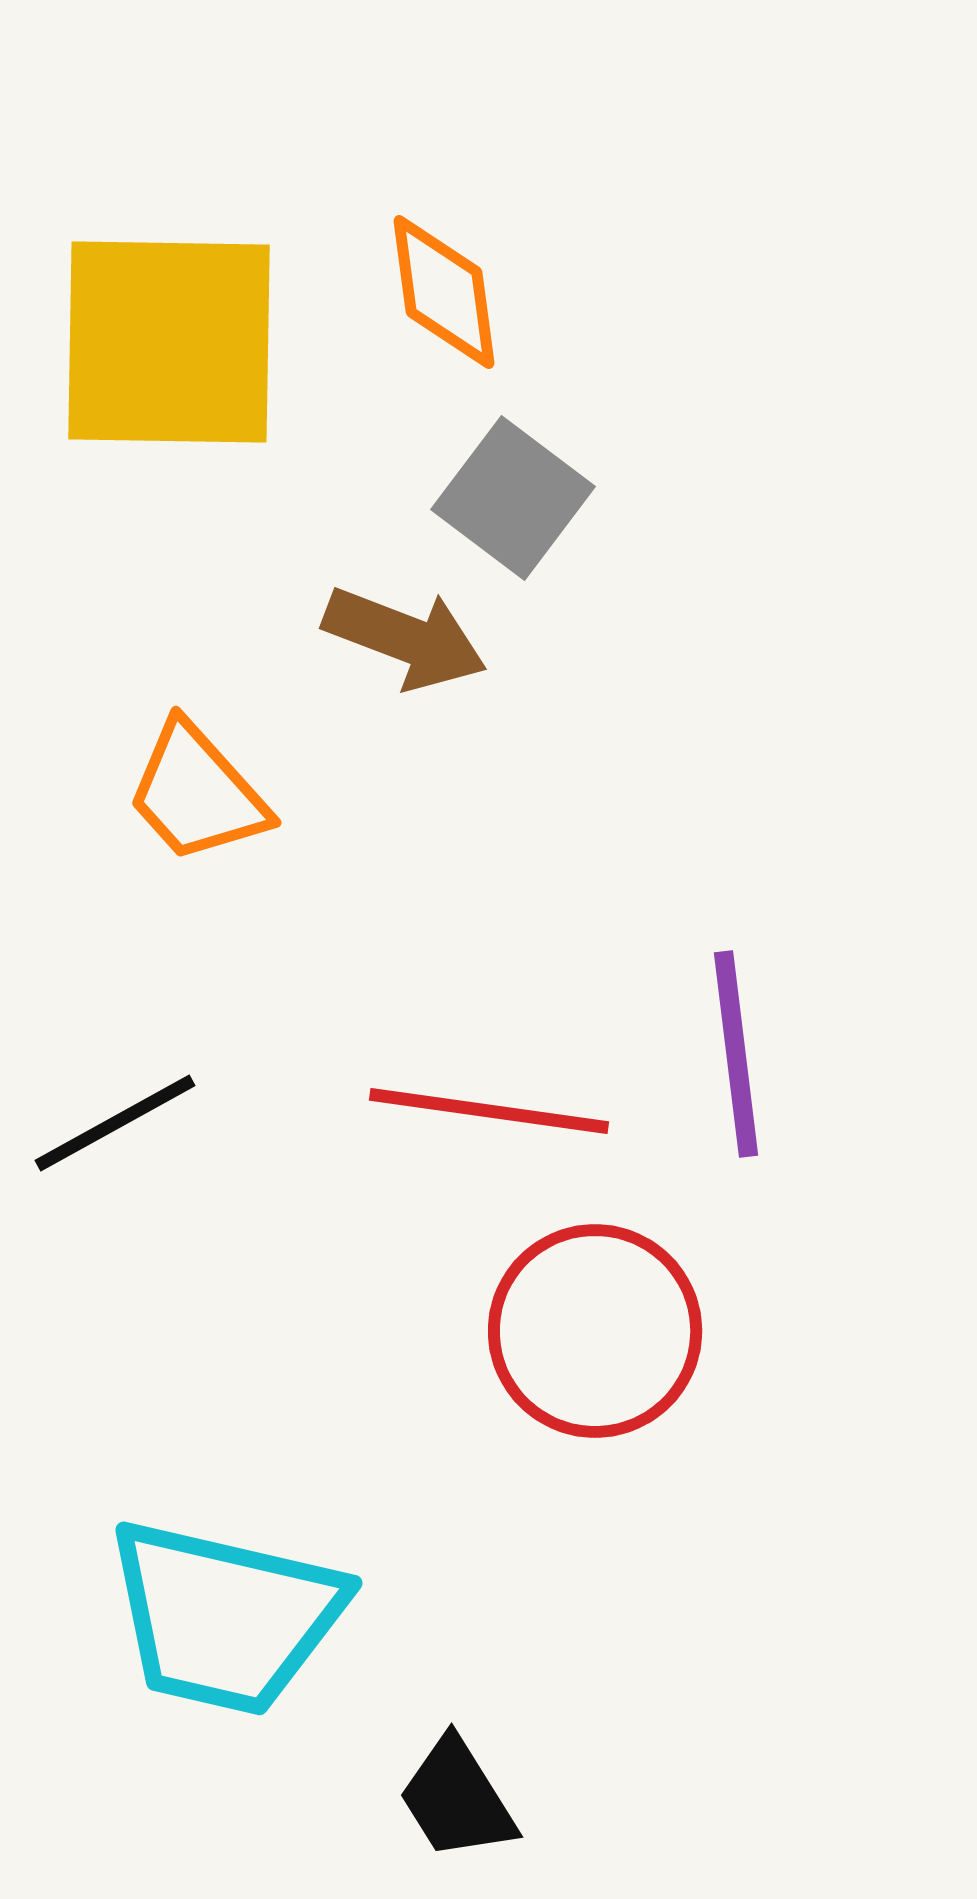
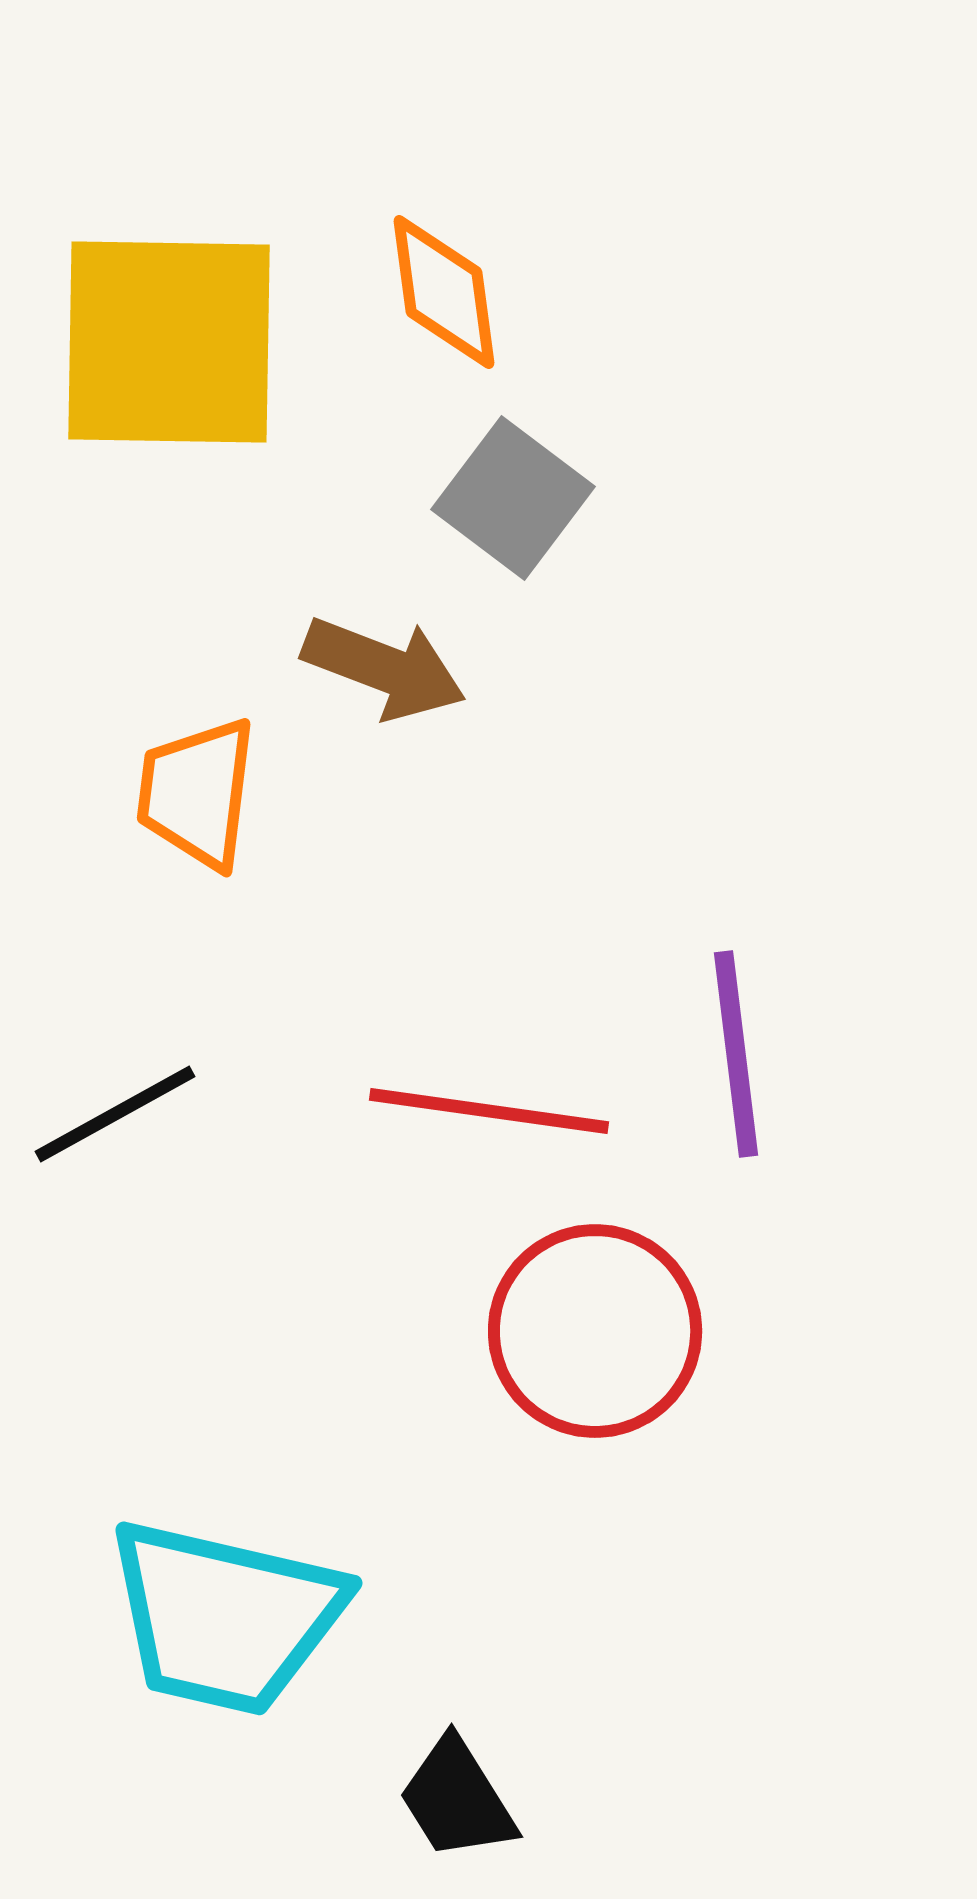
brown arrow: moved 21 px left, 30 px down
orange trapezoid: rotated 49 degrees clockwise
black line: moved 9 px up
